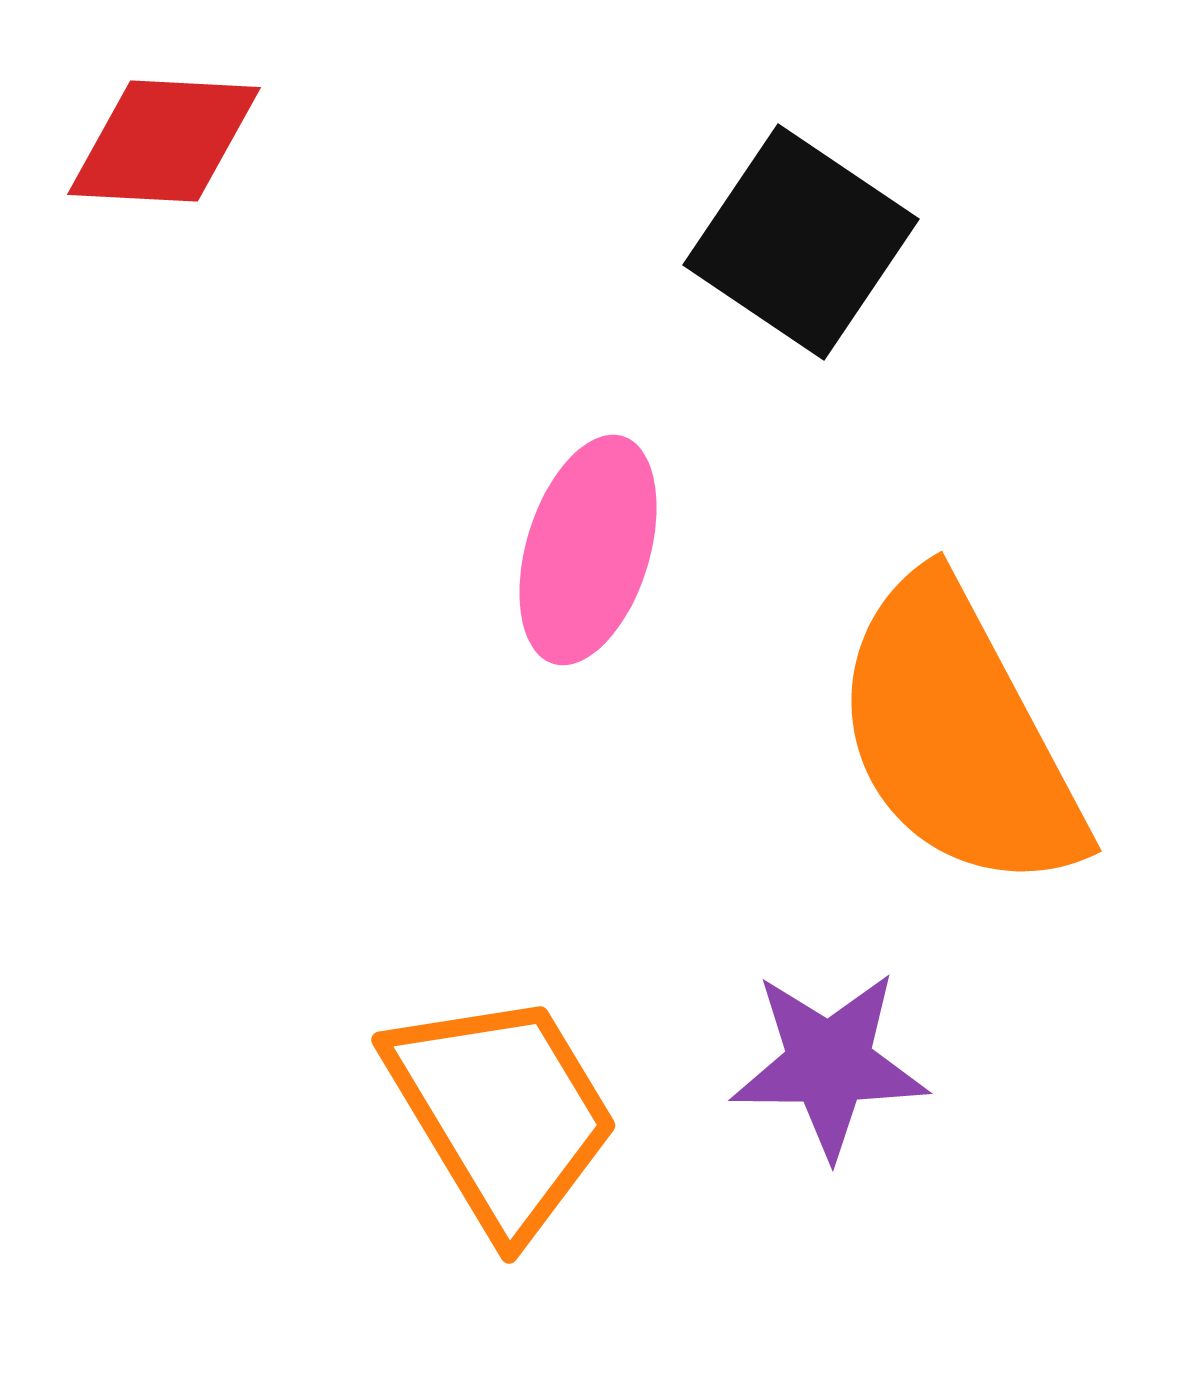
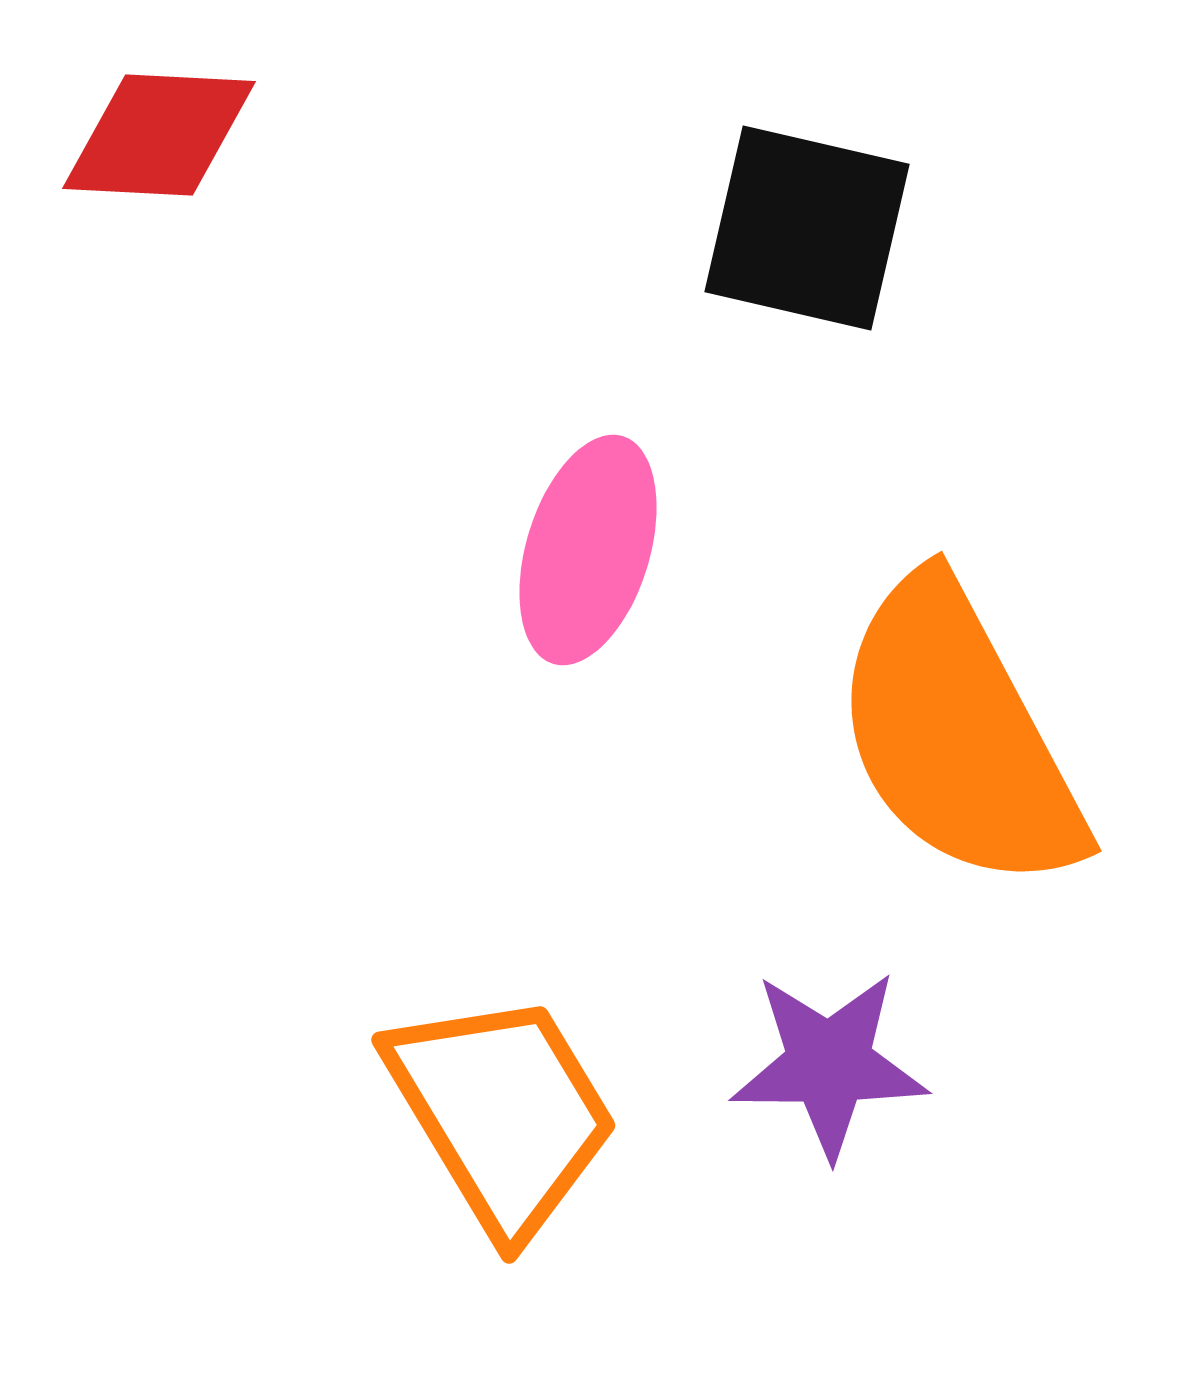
red diamond: moved 5 px left, 6 px up
black square: moved 6 px right, 14 px up; rotated 21 degrees counterclockwise
